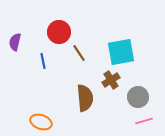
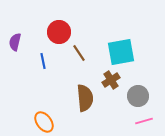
gray circle: moved 1 px up
orange ellipse: moved 3 px right; rotated 35 degrees clockwise
